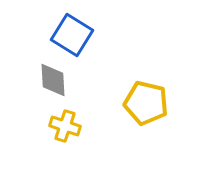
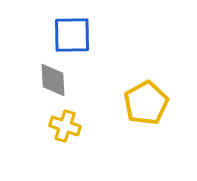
blue square: rotated 33 degrees counterclockwise
yellow pentagon: rotated 30 degrees clockwise
